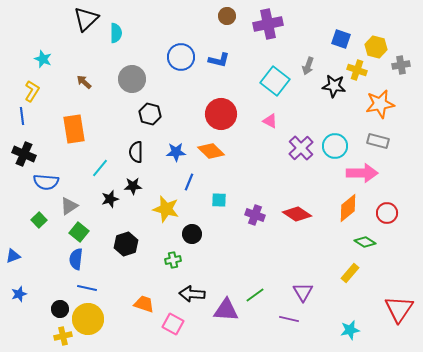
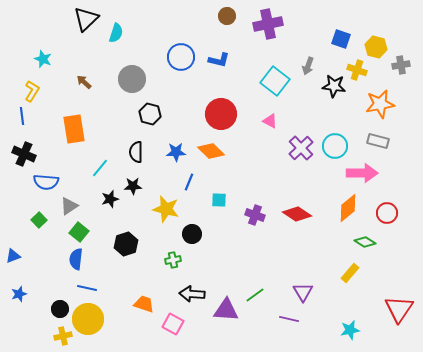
cyan semicircle at (116, 33): rotated 18 degrees clockwise
